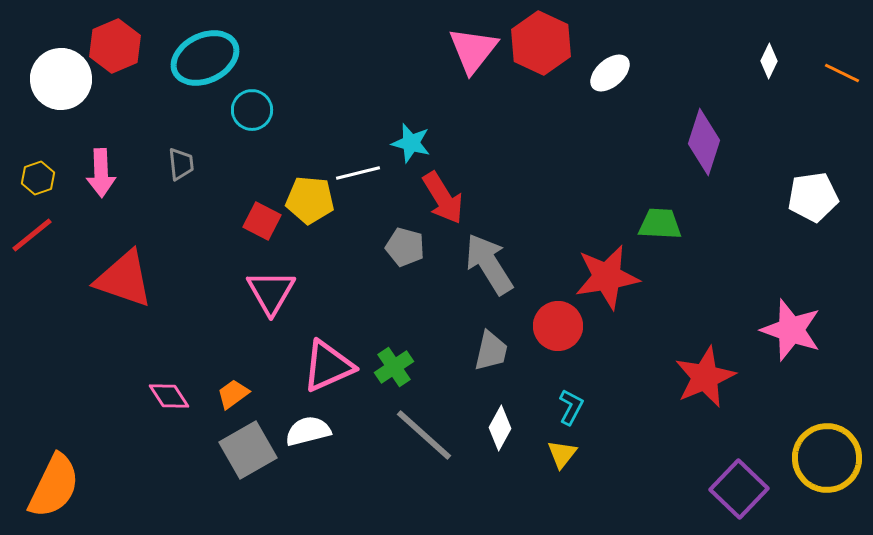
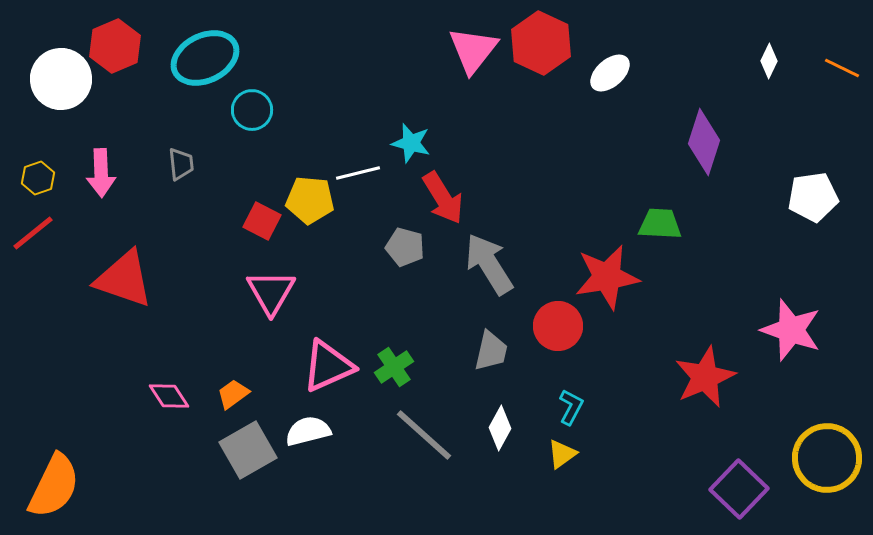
orange line at (842, 73): moved 5 px up
red line at (32, 235): moved 1 px right, 2 px up
yellow triangle at (562, 454): rotated 16 degrees clockwise
